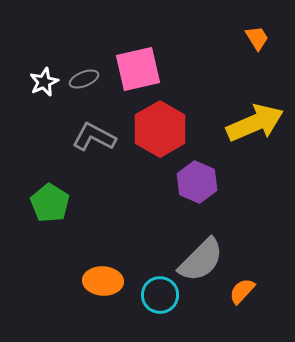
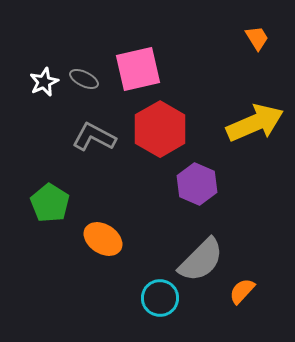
gray ellipse: rotated 48 degrees clockwise
purple hexagon: moved 2 px down
orange ellipse: moved 42 px up; rotated 30 degrees clockwise
cyan circle: moved 3 px down
